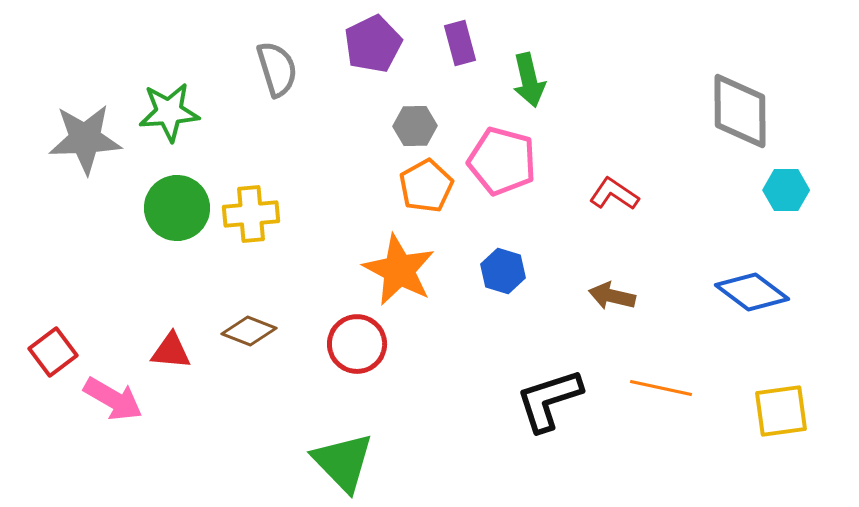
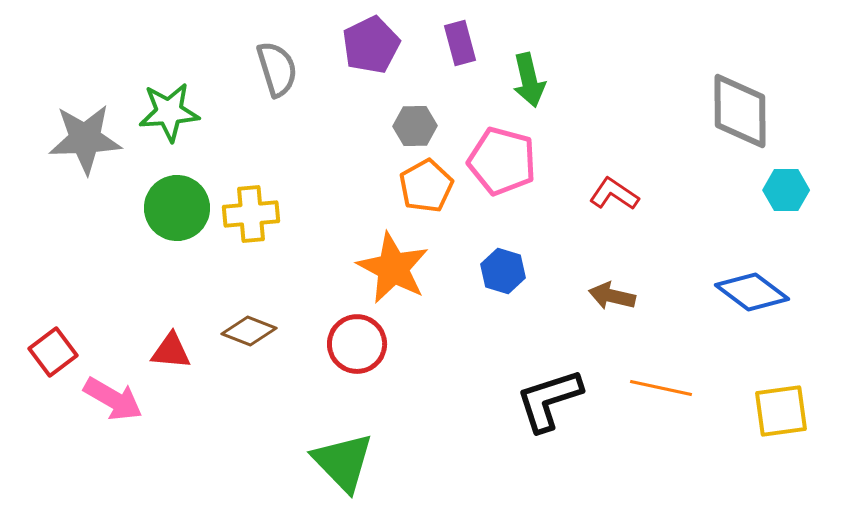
purple pentagon: moved 2 px left, 1 px down
orange star: moved 6 px left, 2 px up
